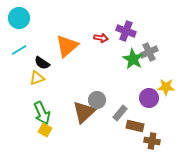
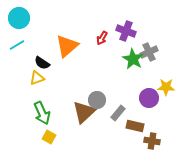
red arrow: moved 1 px right; rotated 112 degrees clockwise
cyan line: moved 2 px left, 5 px up
gray rectangle: moved 2 px left
yellow square: moved 4 px right, 7 px down
